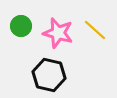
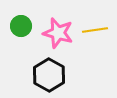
yellow line: rotated 50 degrees counterclockwise
black hexagon: rotated 16 degrees clockwise
